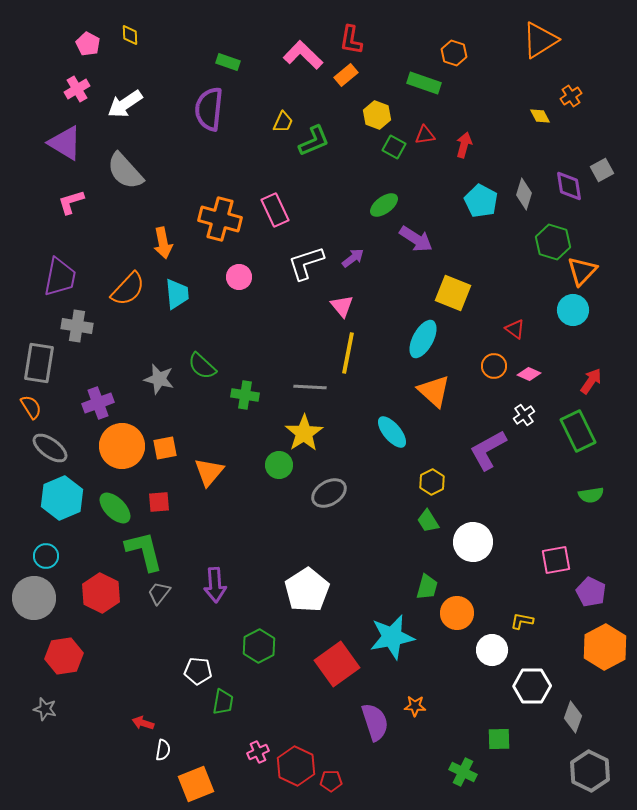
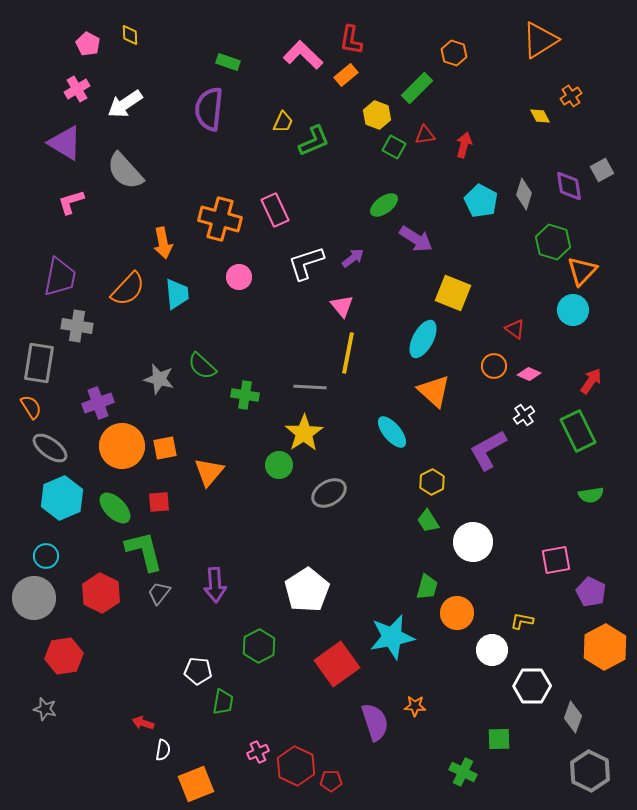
green rectangle at (424, 83): moved 7 px left, 5 px down; rotated 64 degrees counterclockwise
